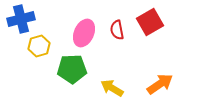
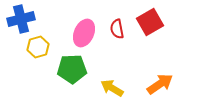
red semicircle: moved 1 px up
yellow hexagon: moved 1 px left, 1 px down
